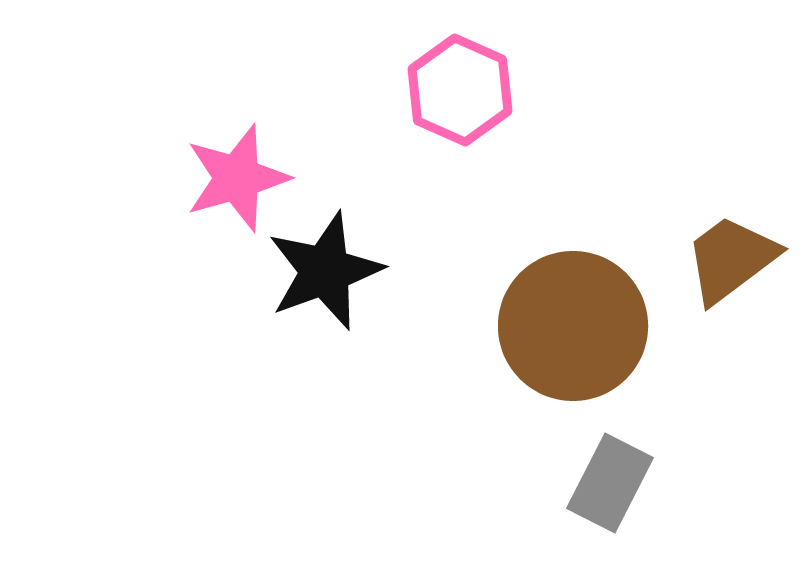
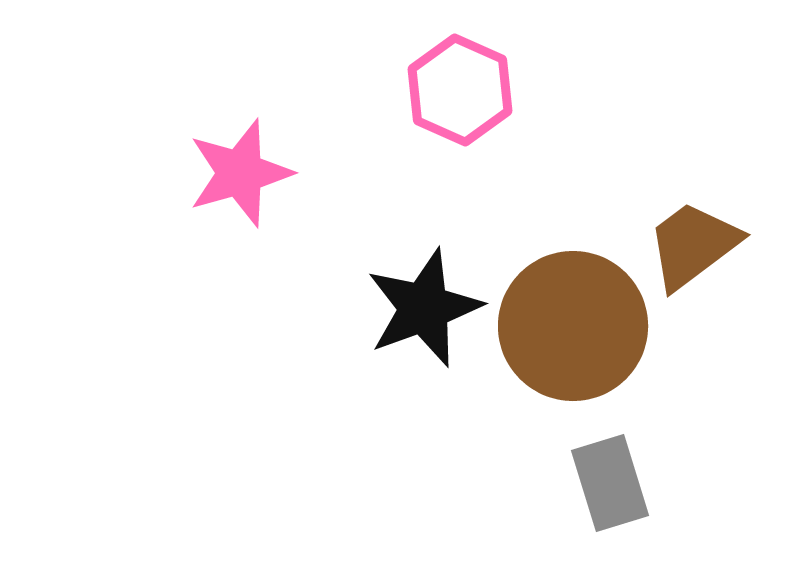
pink star: moved 3 px right, 5 px up
brown trapezoid: moved 38 px left, 14 px up
black star: moved 99 px right, 37 px down
gray rectangle: rotated 44 degrees counterclockwise
